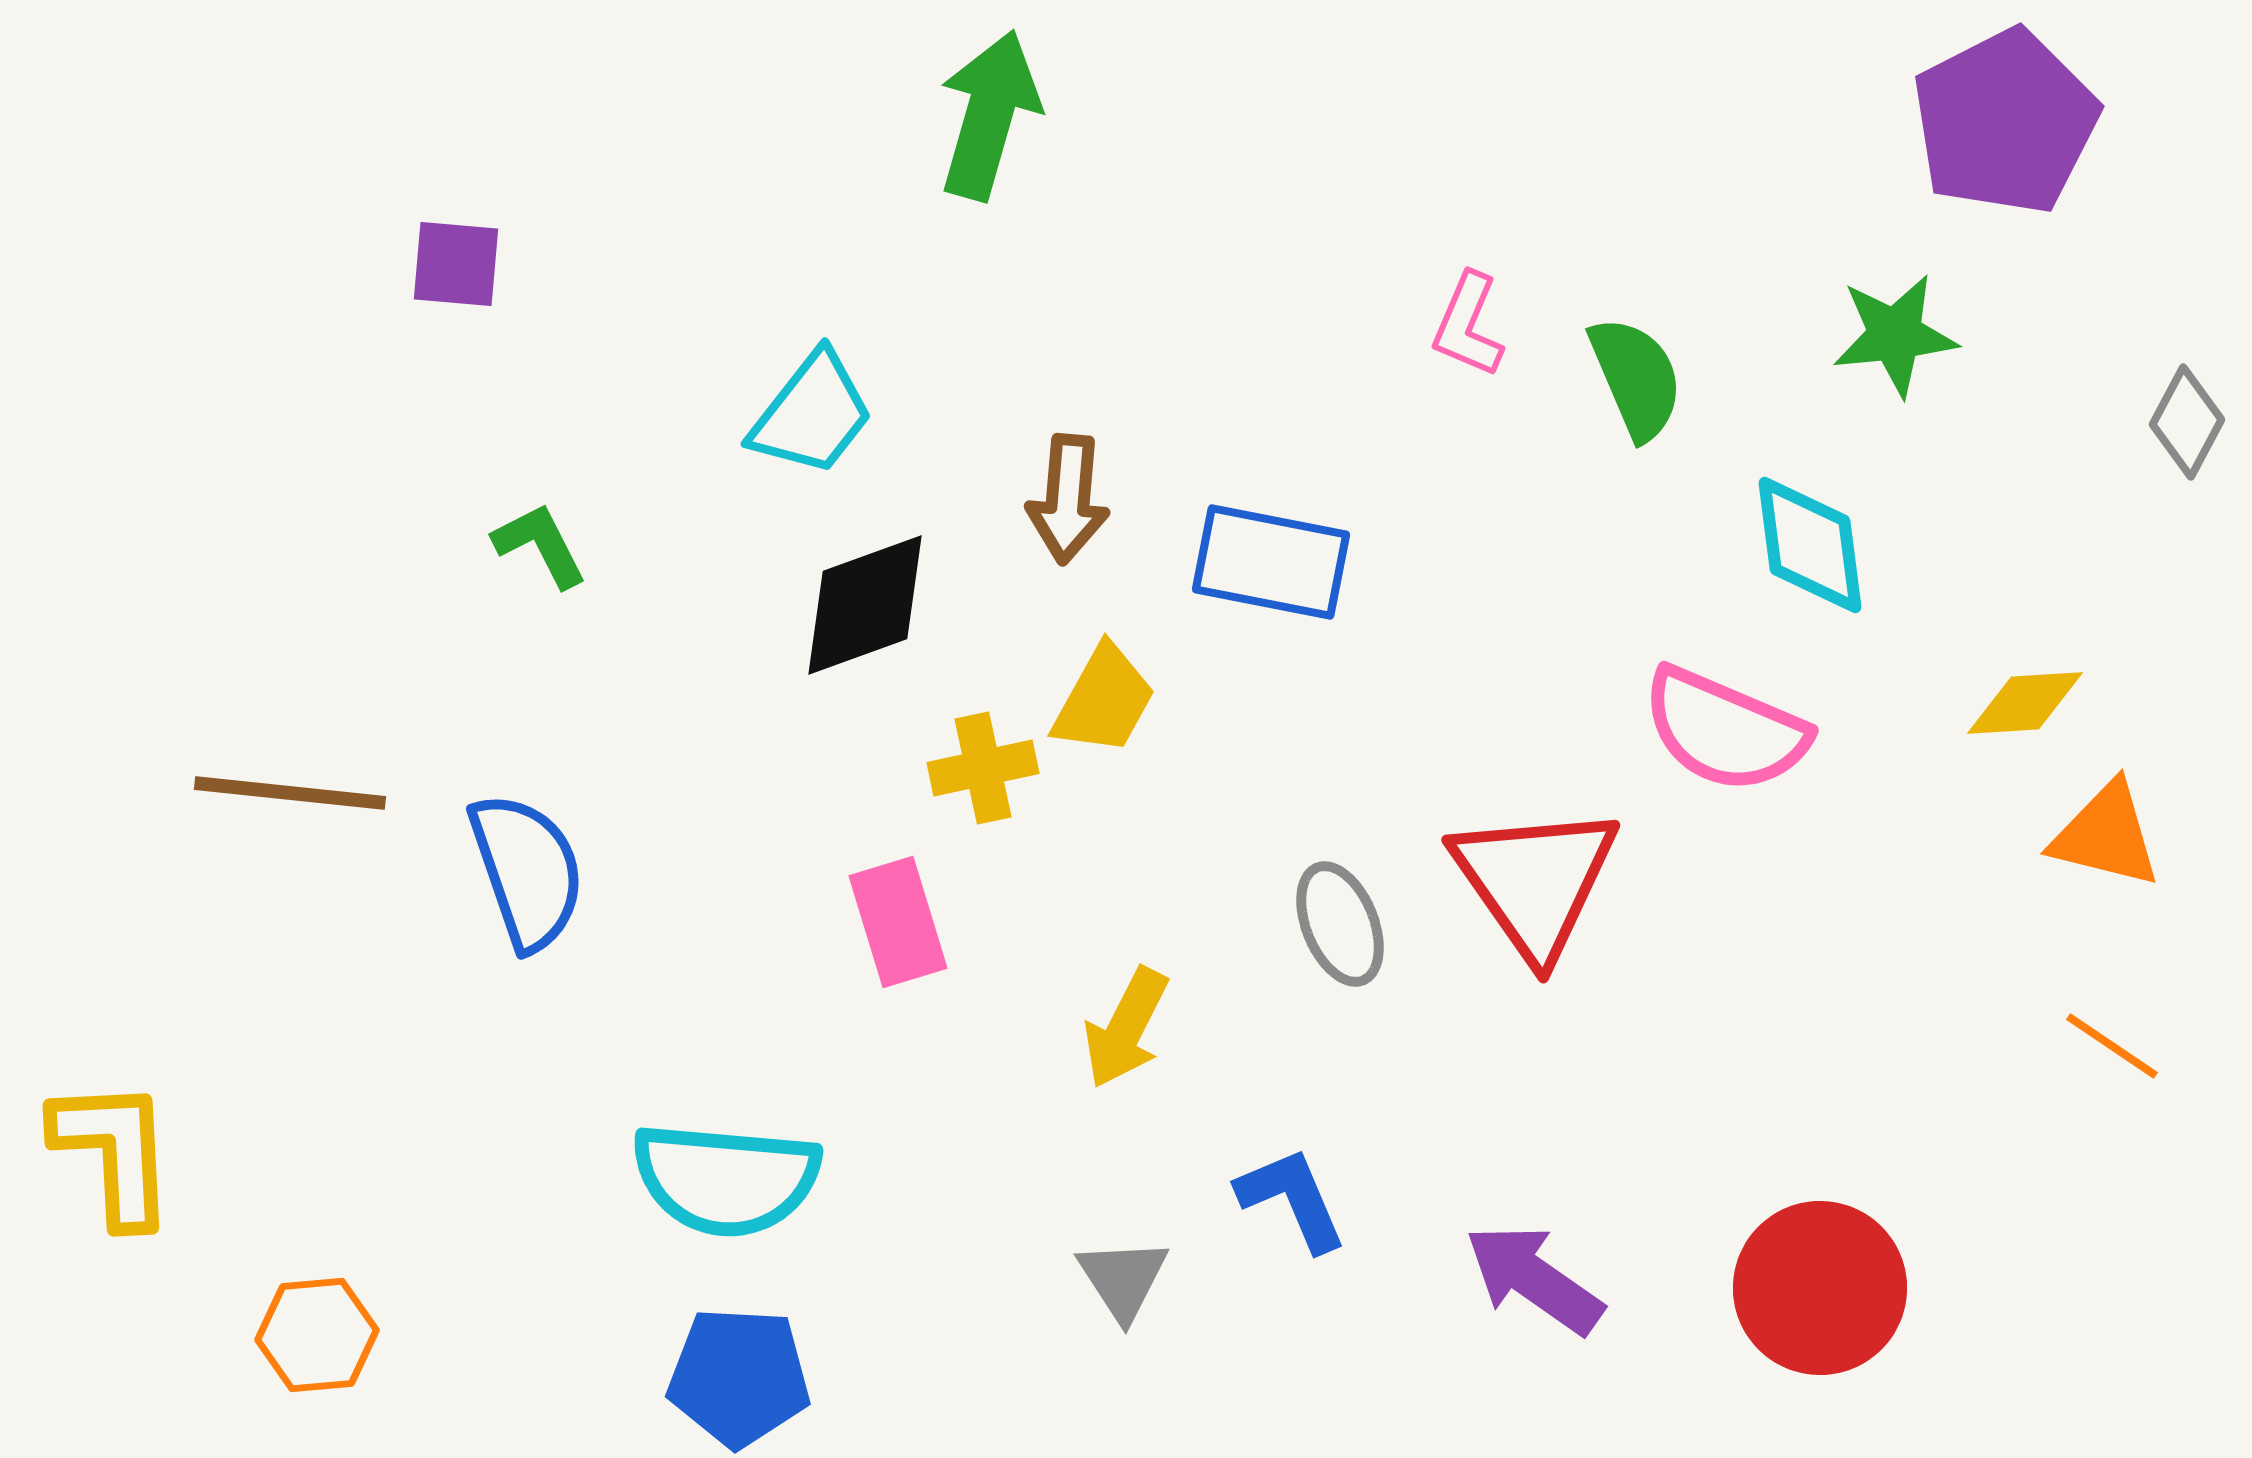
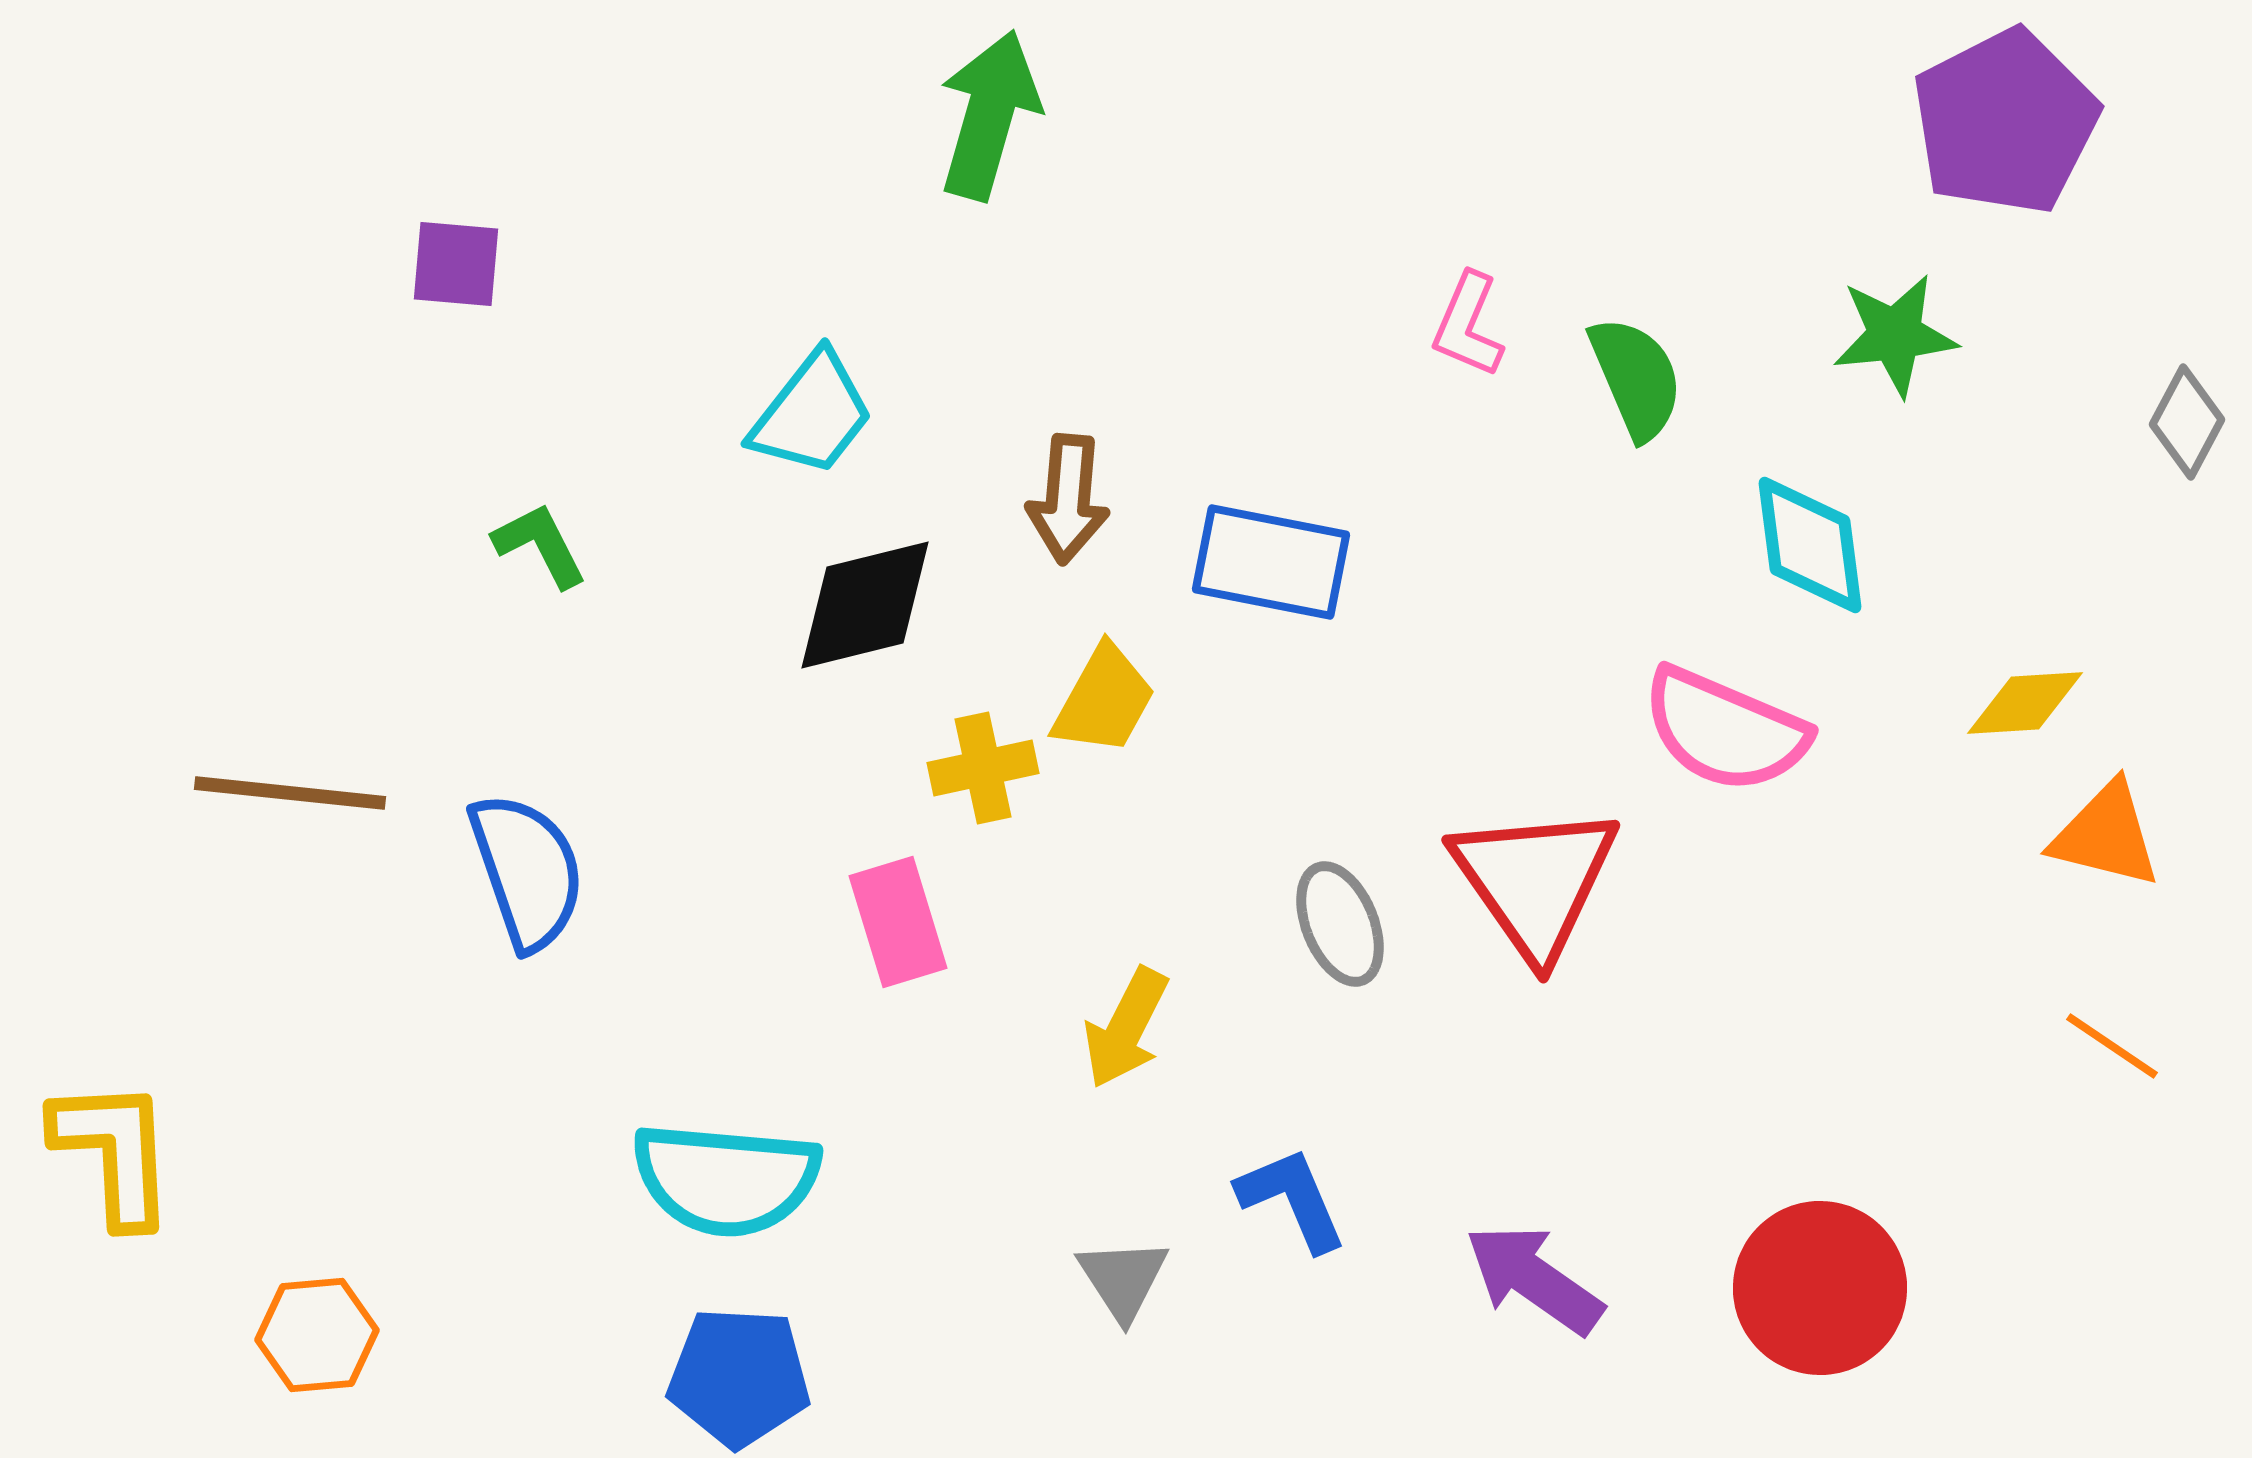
black diamond: rotated 6 degrees clockwise
